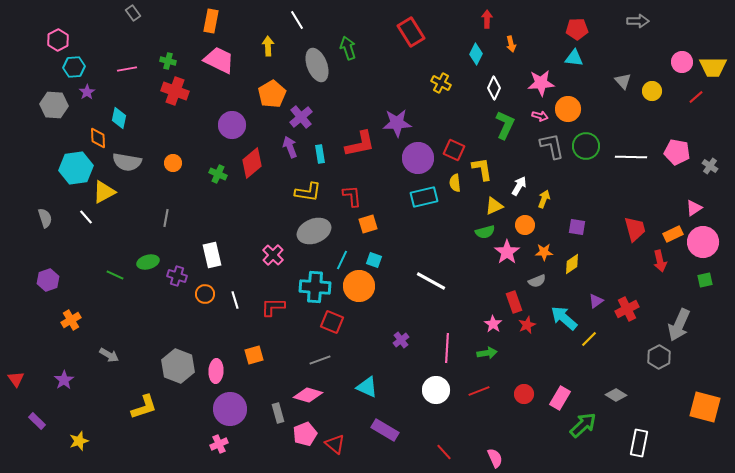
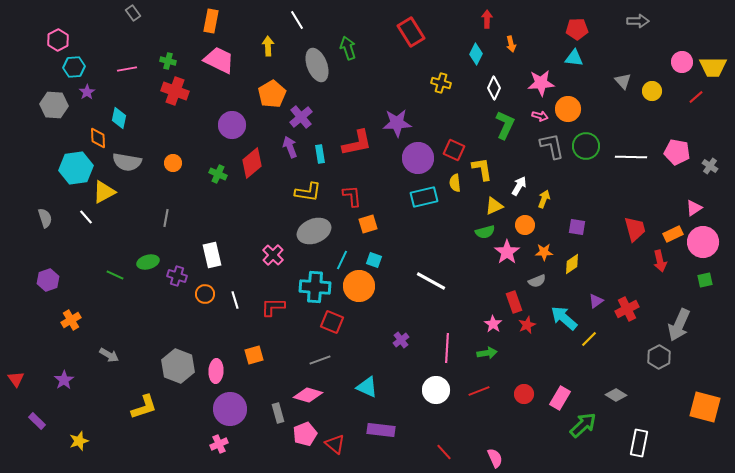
yellow cross at (441, 83): rotated 12 degrees counterclockwise
red L-shape at (360, 144): moved 3 px left, 1 px up
purple rectangle at (385, 430): moved 4 px left; rotated 24 degrees counterclockwise
